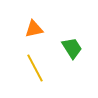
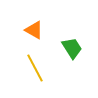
orange triangle: moved 1 px down; rotated 42 degrees clockwise
